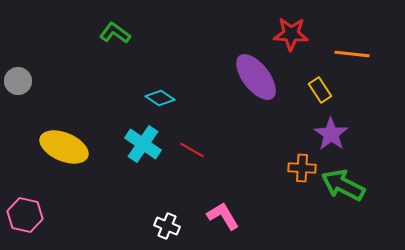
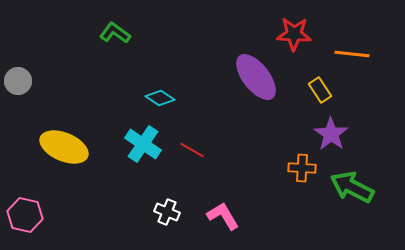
red star: moved 3 px right
green arrow: moved 9 px right, 2 px down
white cross: moved 14 px up
